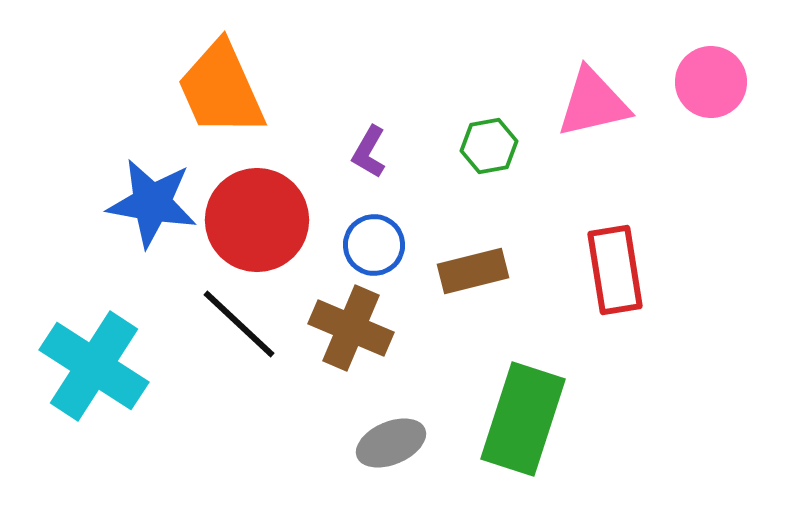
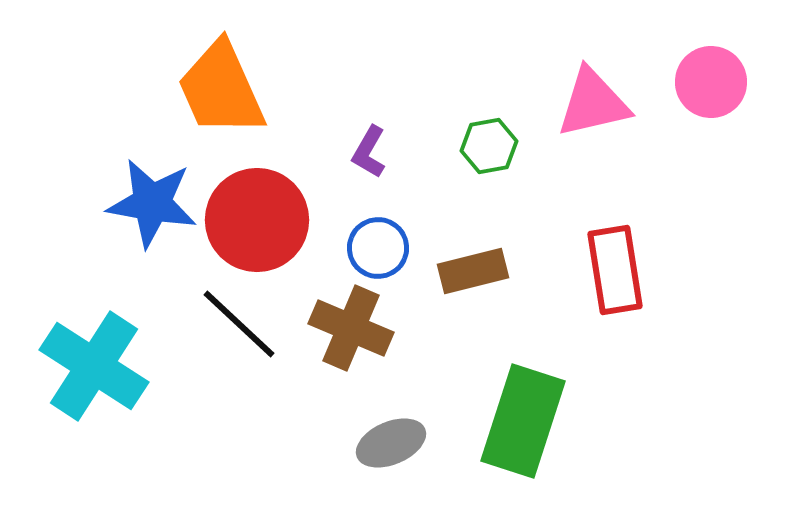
blue circle: moved 4 px right, 3 px down
green rectangle: moved 2 px down
